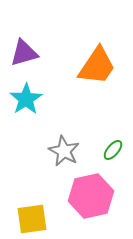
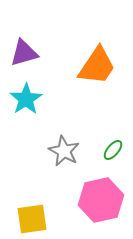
pink hexagon: moved 10 px right, 4 px down
